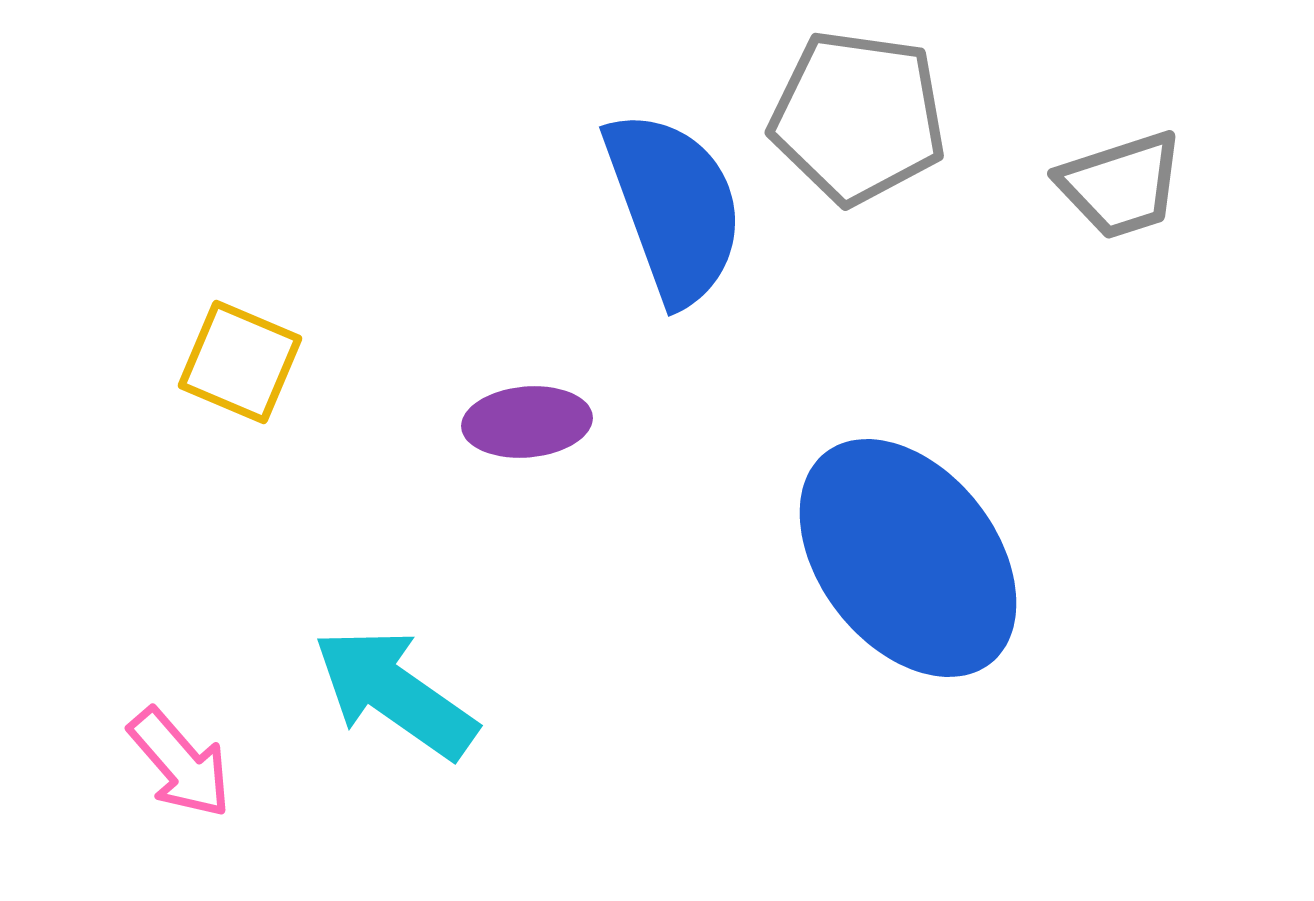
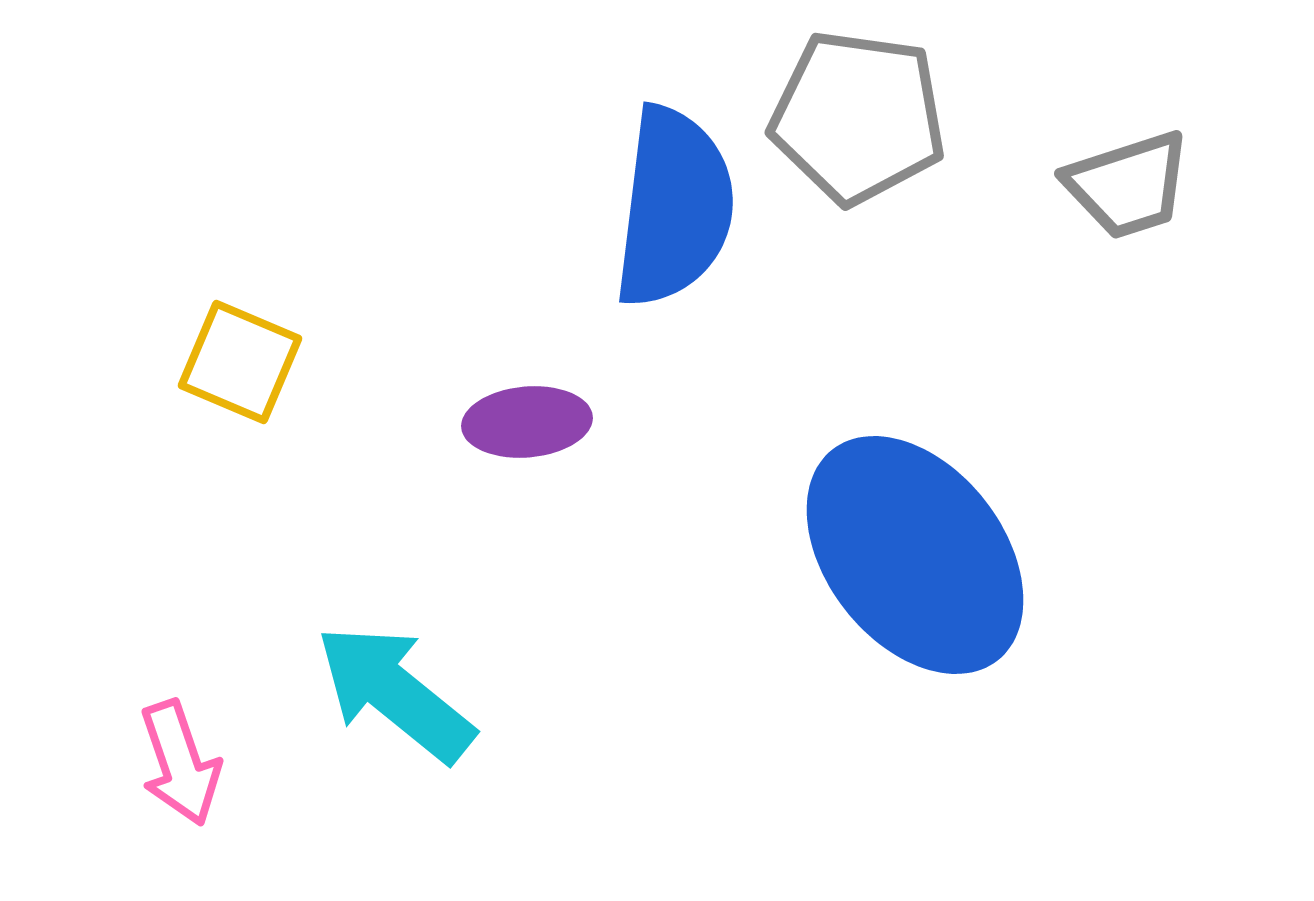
gray trapezoid: moved 7 px right
blue semicircle: rotated 27 degrees clockwise
blue ellipse: moved 7 px right, 3 px up
cyan arrow: rotated 4 degrees clockwise
pink arrow: rotated 22 degrees clockwise
